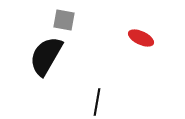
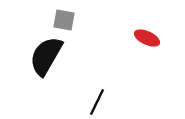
red ellipse: moved 6 px right
black line: rotated 16 degrees clockwise
